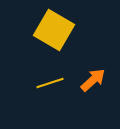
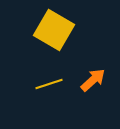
yellow line: moved 1 px left, 1 px down
